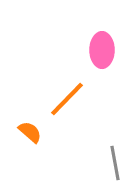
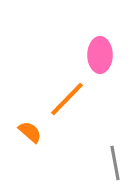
pink ellipse: moved 2 px left, 5 px down
